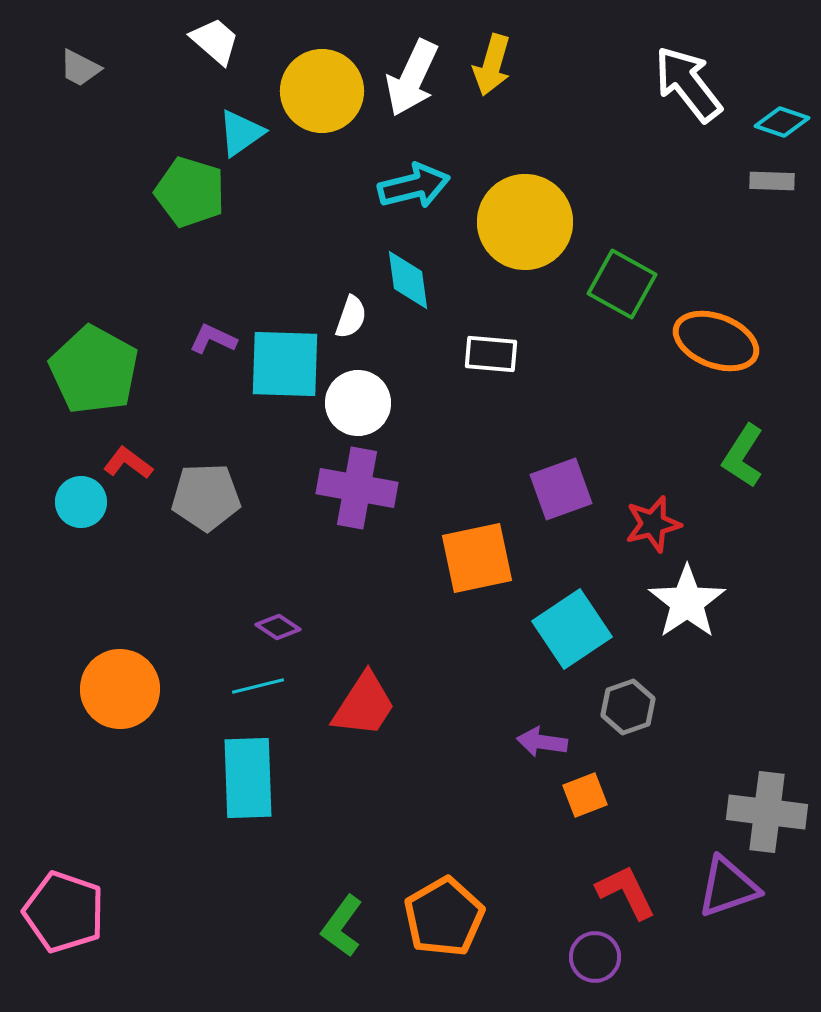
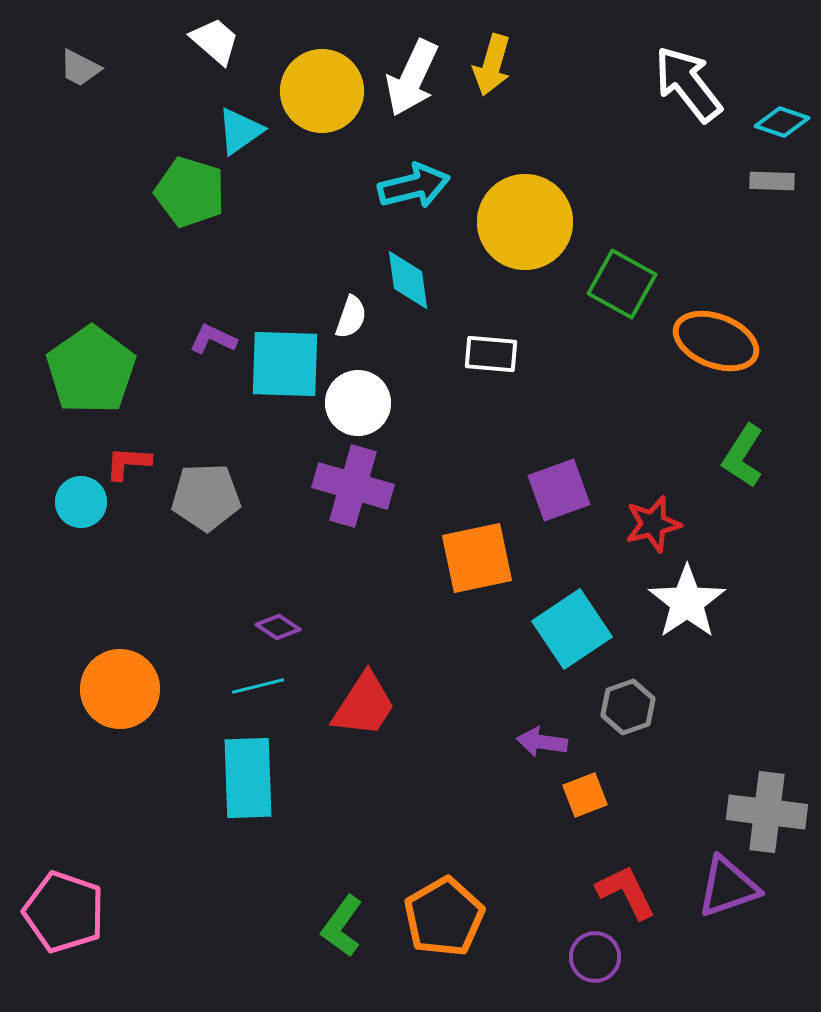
cyan triangle at (241, 133): moved 1 px left, 2 px up
green pentagon at (94, 370): moved 3 px left; rotated 8 degrees clockwise
red L-shape at (128, 463): rotated 33 degrees counterclockwise
purple cross at (357, 488): moved 4 px left, 2 px up; rotated 6 degrees clockwise
purple square at (561, 489): moved 2 px left, 1 px down
